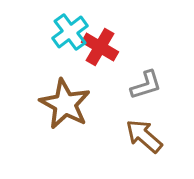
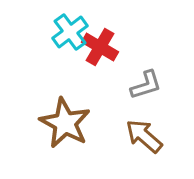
brown star: moved 19 px down
